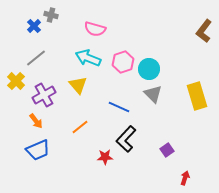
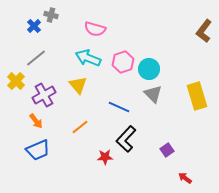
red arrow: rotated 72 degrees counterclockwise
